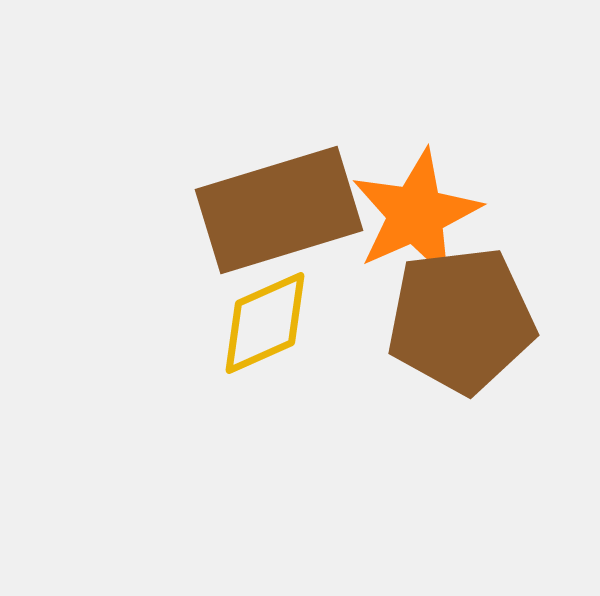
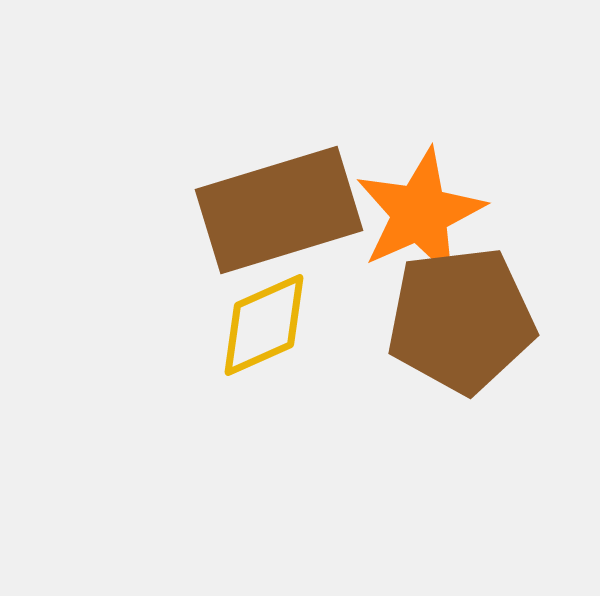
orange star: moved 4 px right, 1 px up
yellow diamond: moved 1 px left, 2 px down
